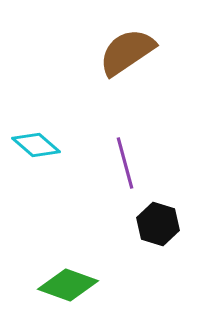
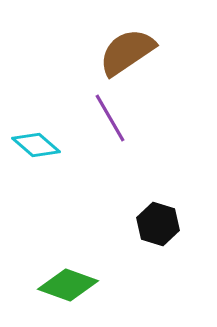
purple line: moved 15 px left, 45 px up; rotated 15 degrees counterclockwise
